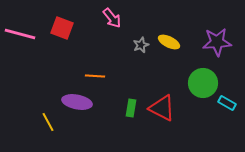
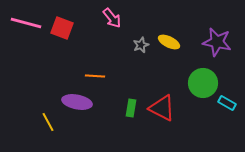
pink line: moved 6 px right, 11 px up
purple star: rotated 16 degrees clockwise
